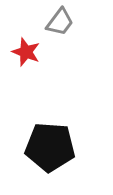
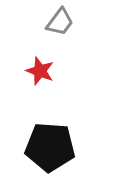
red star: moved 14 px right, 19 px down
